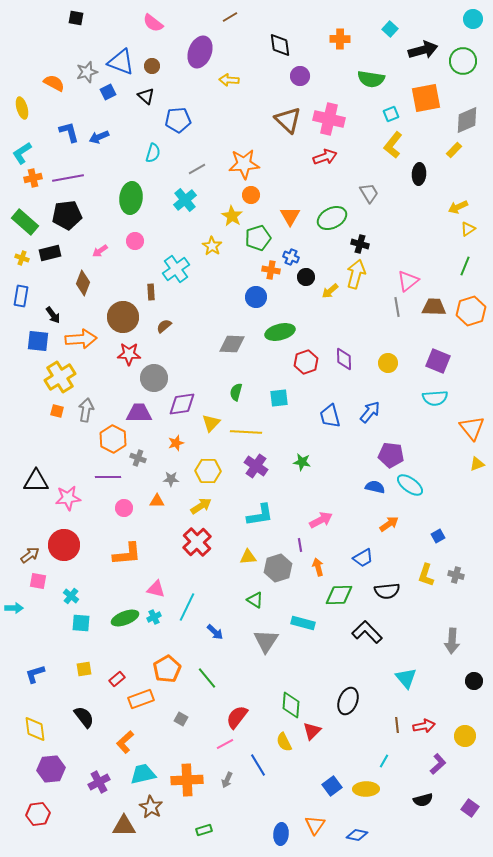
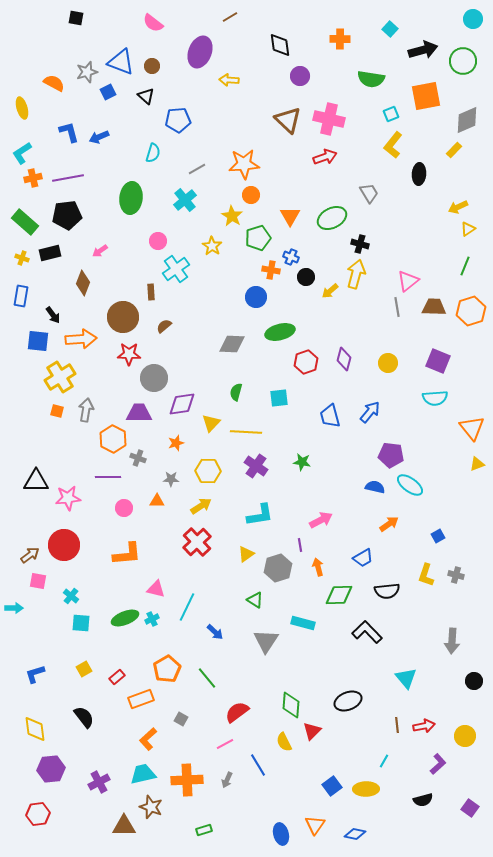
orange square at (426, 98): moved 2 px up
pink circle at (135, 241): moved 23 px right
purple diamond at (344, 359): rotated 15 degrees clockwise
yellow triangle at (248, 557): moved 2 px left, 3 px up; rotated 30 degrees counterclockwise
cyan cross at (154, 617): moved 2 px left, 2 px down
yellow square at (84, 669): rotated 21 degrees counterclockwise
red rectangle at (117, 679): moved 2 px up
black ellipse at (348, 701): rotated 48 degrees clockwise
red semicircle at (237, 717): moved 5 px up; rotated 15 degrees clockwise
orange L-shape at (125, 742): moved 23 px right, 3 px up
brown star at (151, 807): rotated 10 degrees counterclockwise
blue ellipse at (281, 834): rotated 20 degrees counterclockwise
blue diamond at (357, 835): moved 2 px left, 1 px up
